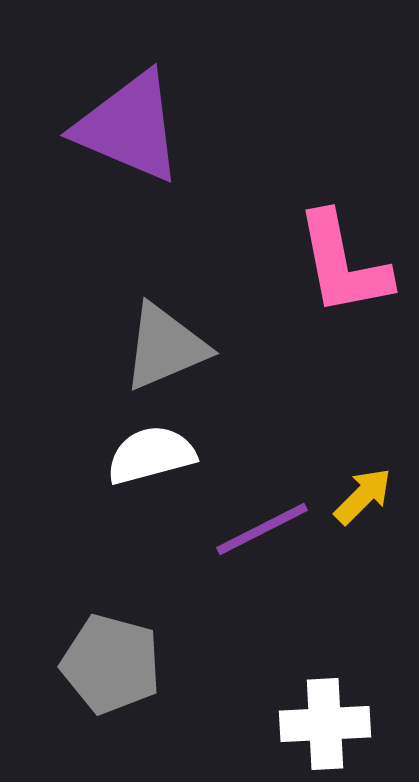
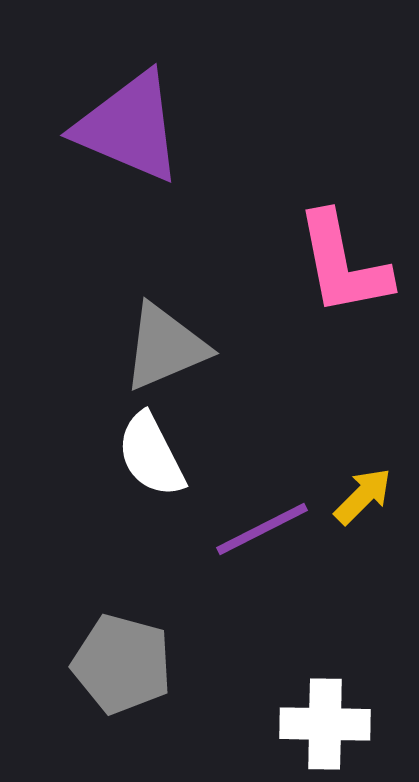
white semicircle: rotated 102 degrees counterclockwise
gray pentagon: moved 11 px right
white cross: rotated 4 degrees clockwise
